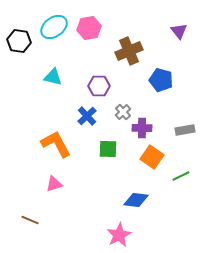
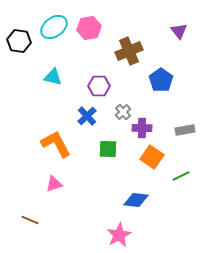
blue pentagon: rotated 20 degrees clockwise
